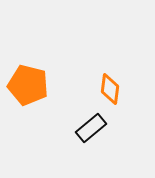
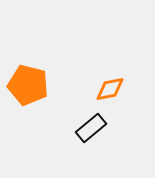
orange diamond: rotated 72 degrees clockwise
